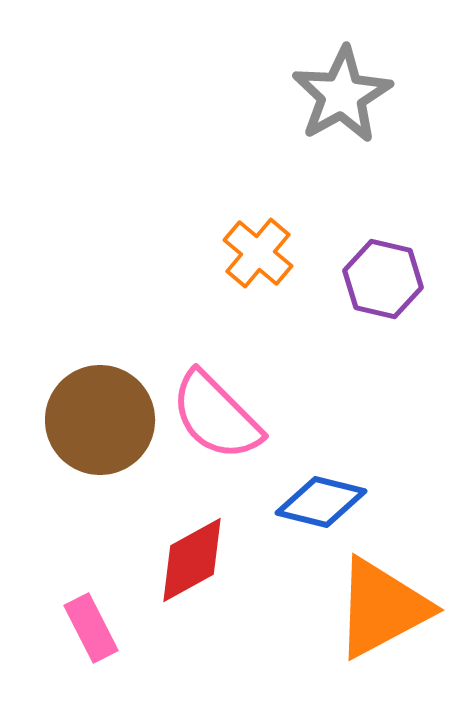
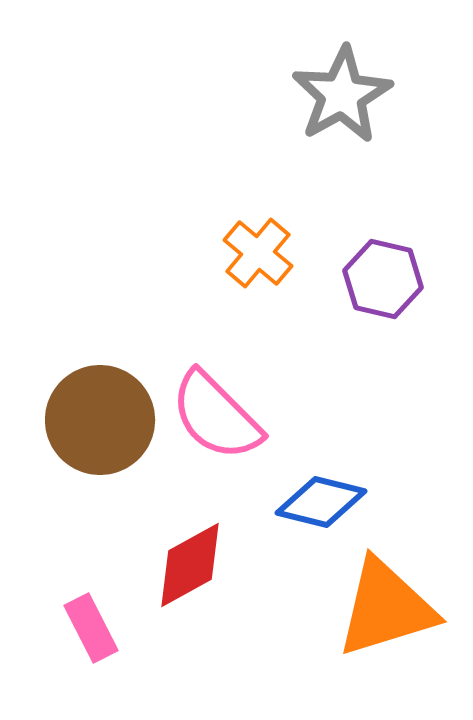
red diamond: moved 2 px left, 5 px down
orange triangle: moved 4 px right; rotated 11 degrees clockwise
